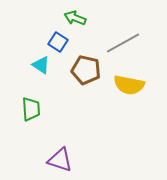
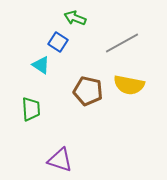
gray line: moved 1 px left
brown pentagon: moved 2 px right, 21 px down
